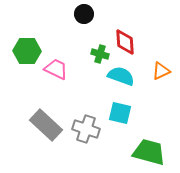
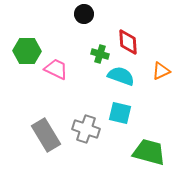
red diamond: moved 3 px right
gray rectangle: moved 10 px down; rotated 16 degrees clockwise
